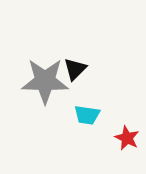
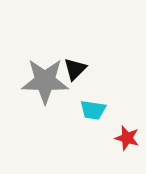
cyan trapezoid: moved 6 px right, 5 px up
red star: rotated 10 degrees counterclockwise
